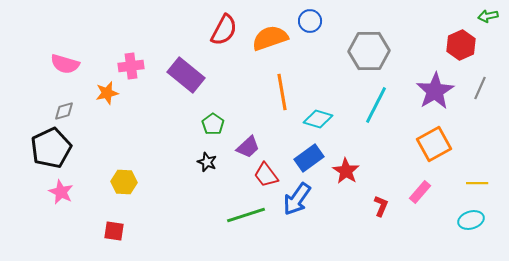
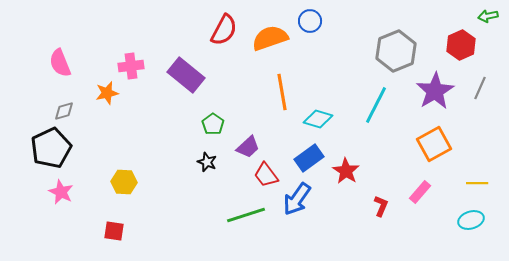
gray hexagon: moved 27 px right; rotated 21 degrees counterclockwise
pink semicircle: moved 5 px left, 1 px up; rotated 52 degrees clockwise
